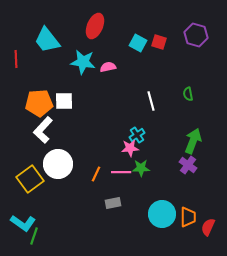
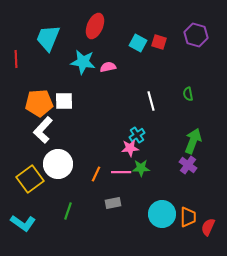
cyan trapezoid: moved 1 px right, 2 px up; rotated 60 degrees clockwise
green line: moved 34 px right, 25 px up
